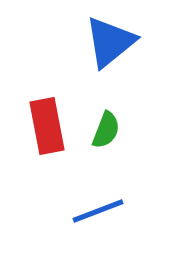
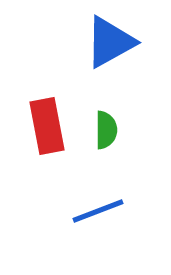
blue triangle: rotated 10 degrees clockwise
green semicircle: rotated 21 degrees counterclockwise
